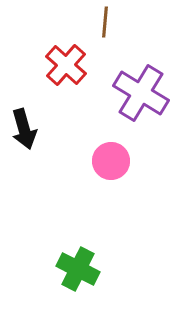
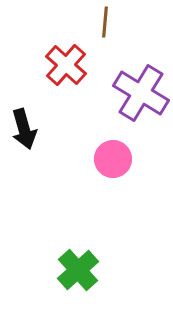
pink circle: moved 2 px right, 2 px up
green cross: moved 1 px down; rotated 21 degrees clockwise
